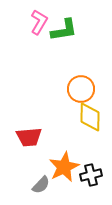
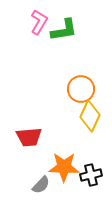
yellow diamond: moved 1 px up; rotated 24 degrees clockwise
orange star: rotated 28 degrees clockwise
